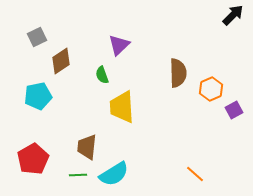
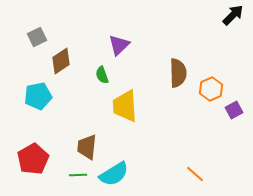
yellow trapezoid: moved 3 px right, 1 px up
